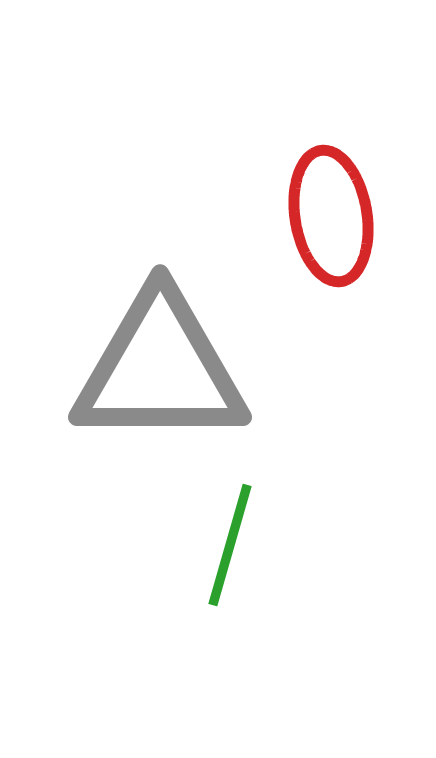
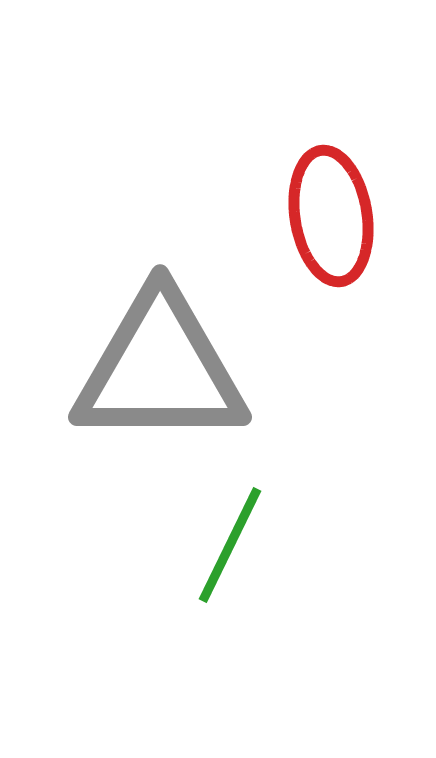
green line: rotated 10 degrees clockwise
